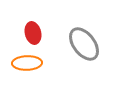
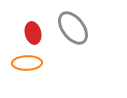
gray ellipse: moved 11 px left, 16 px up
